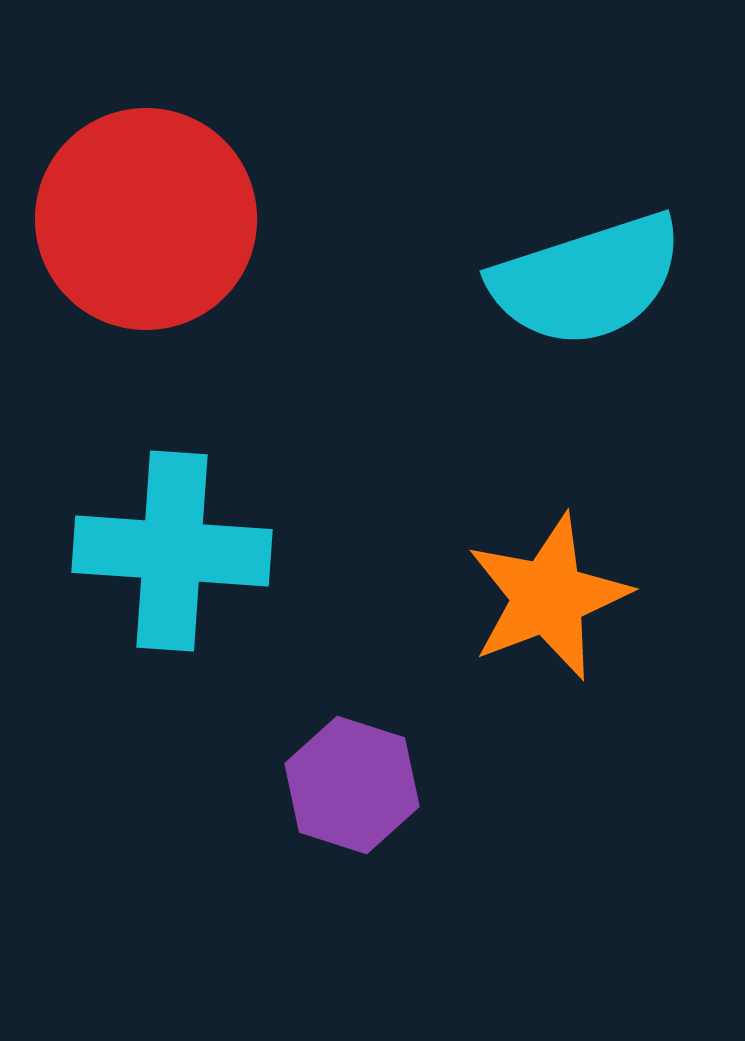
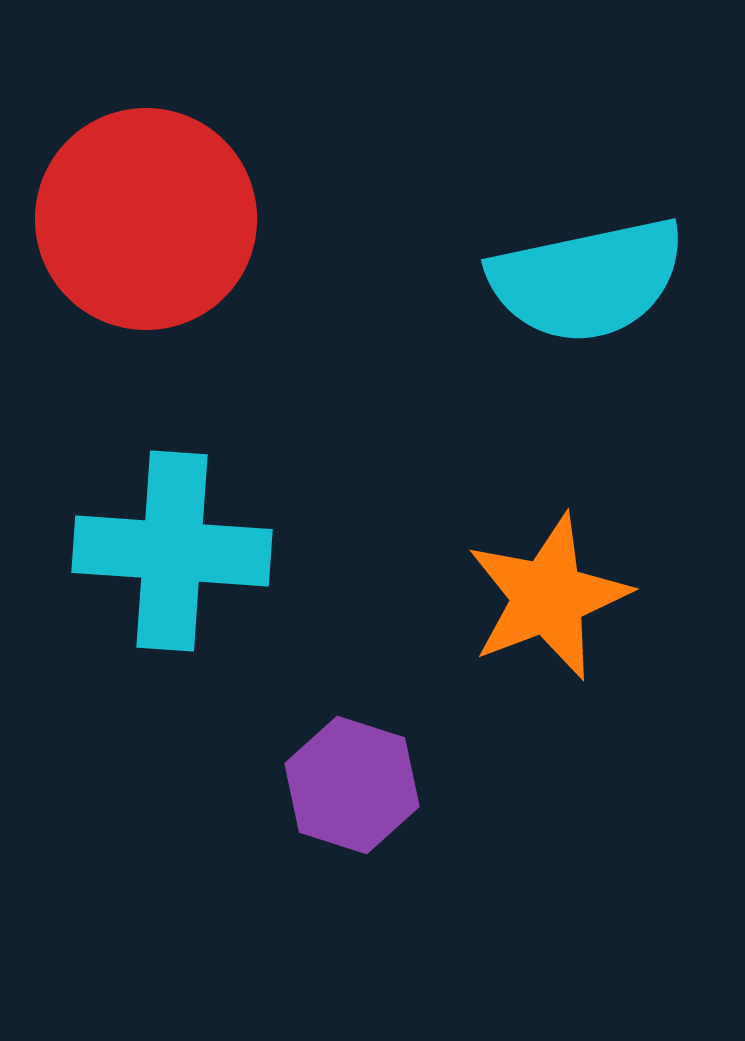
cyan semicircle: rotated 6 degrees clockwise
